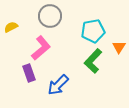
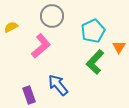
gray circle: moved 2 px right
cyan pentagon: rotated 15 degrees counterclockwise
pink L-shape: moved 2 px up
green L-shape: moved 2 px right, 1 px down
purple rectangle: moved 22 px down
blue arrow: rotated 95 degrees clockwise
